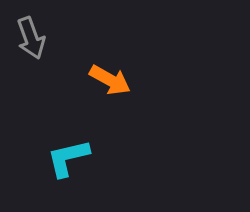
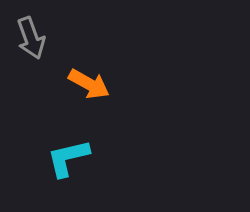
orange arrow: moved 21 px left, 4 px down
